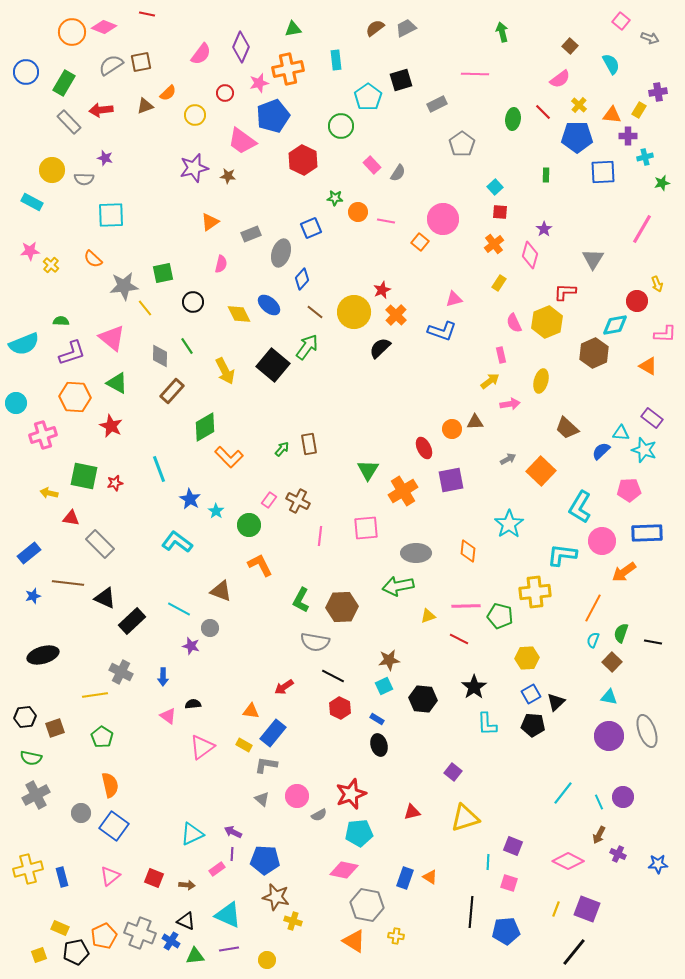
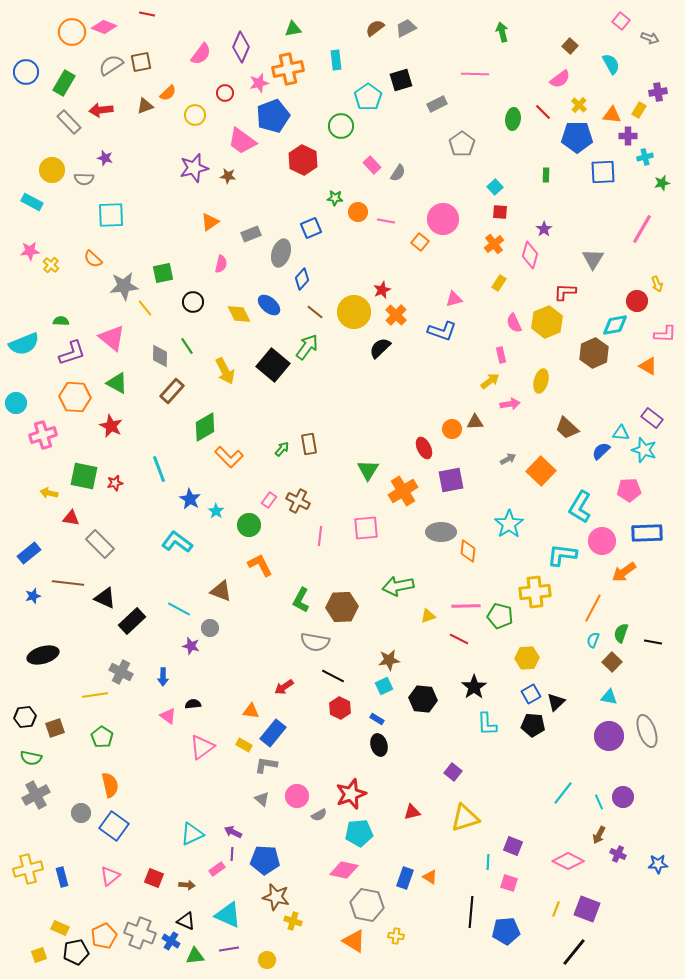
gray ellipse at (416, 553): moved 25 px right, 21 px up
